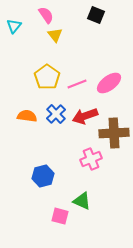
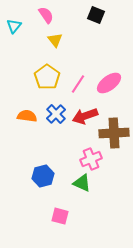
yellow triangle: moved 5 px down
pink line: moved 1 px right; rotated 36 degrees counterclockwise
green triangle: moved 18 px up
